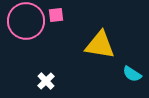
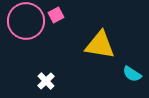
pink square: rotated 21 degrees counterclockwise
